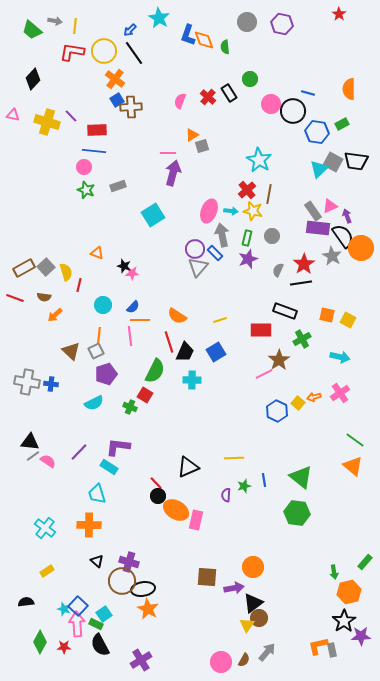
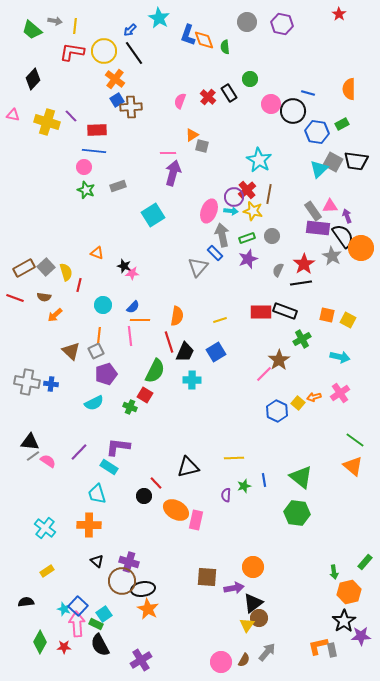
gray square at (202, 146): rotated 32 degrees clockwise
pink triangle at (330, 206): rotated 21 degrees clockwise
green rectangle at (247, 238): rotated 56 degrees clockwise
purple circle at (195, 249): moved 39 px right, 52 px up
orange semicircle at (177, 316): rotated 114 degrees counterclockwise
red rectangle at (261, 330): moved 18 px up
pink line at (264, 374): rotated 18 degrees counterclockwise
black triangle at (188, 467): rotated 10 degrees clockwise
black circle at (158, 496): moved 14 px left
